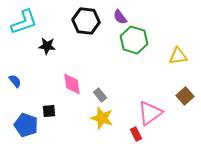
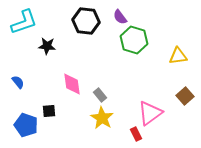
blue semicircle: moved 3 px right, 1 px down
yellow star: rotated 15 degrees clockwise
